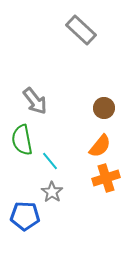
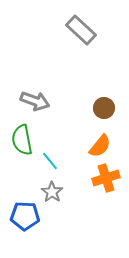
gray arrow: rotated 32 degrees counterclockwise
